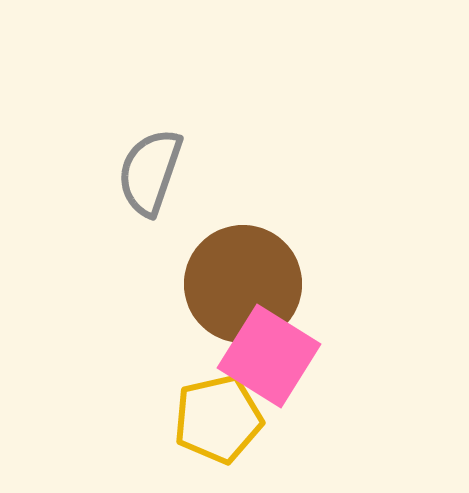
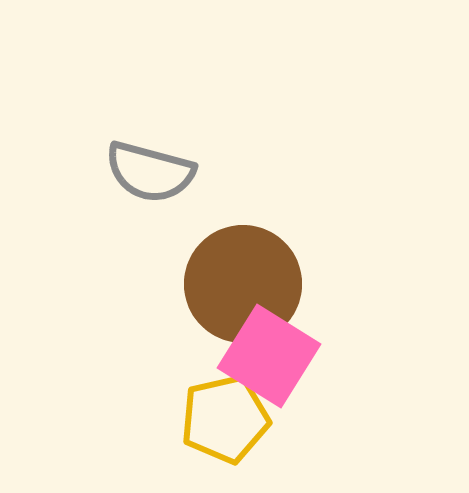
gray semicircle: rotated 94 degrees counterclockwise
yellow pentagon: moved 7 px right
